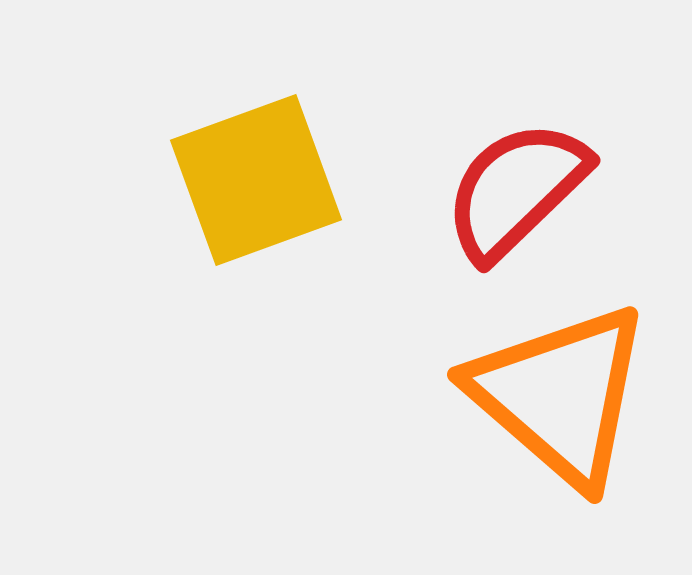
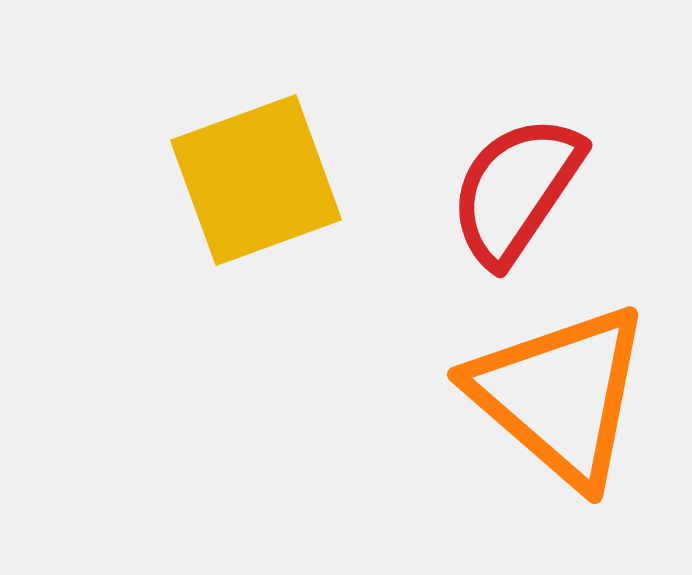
red semicircle: rotated 12 degrees counterclockwise
